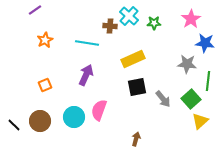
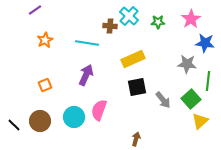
green star: moved 4 px right, 1 px up
gray arrow: moved 1 px down
